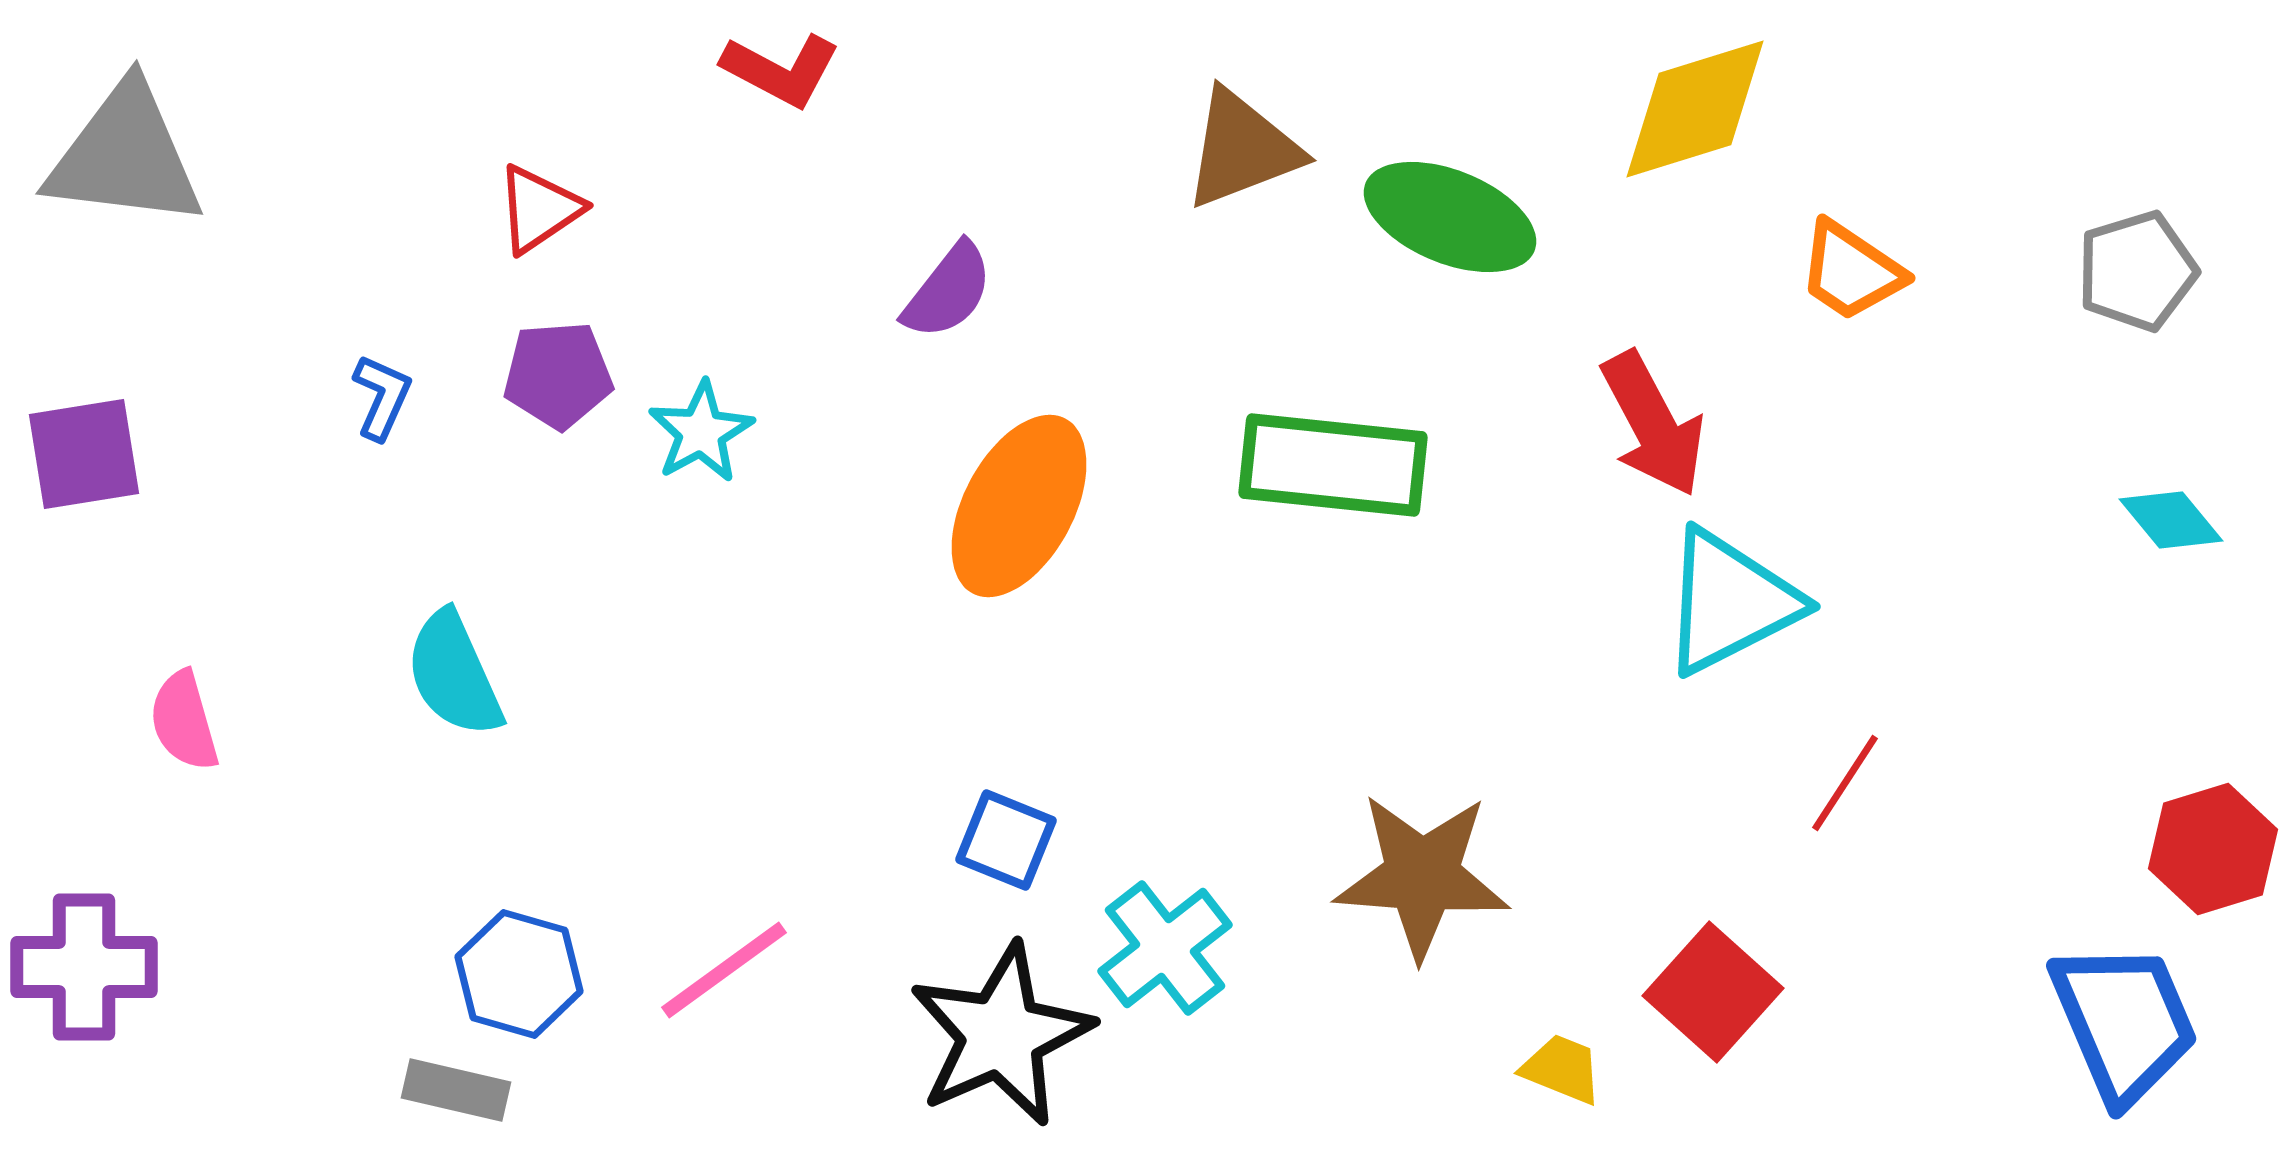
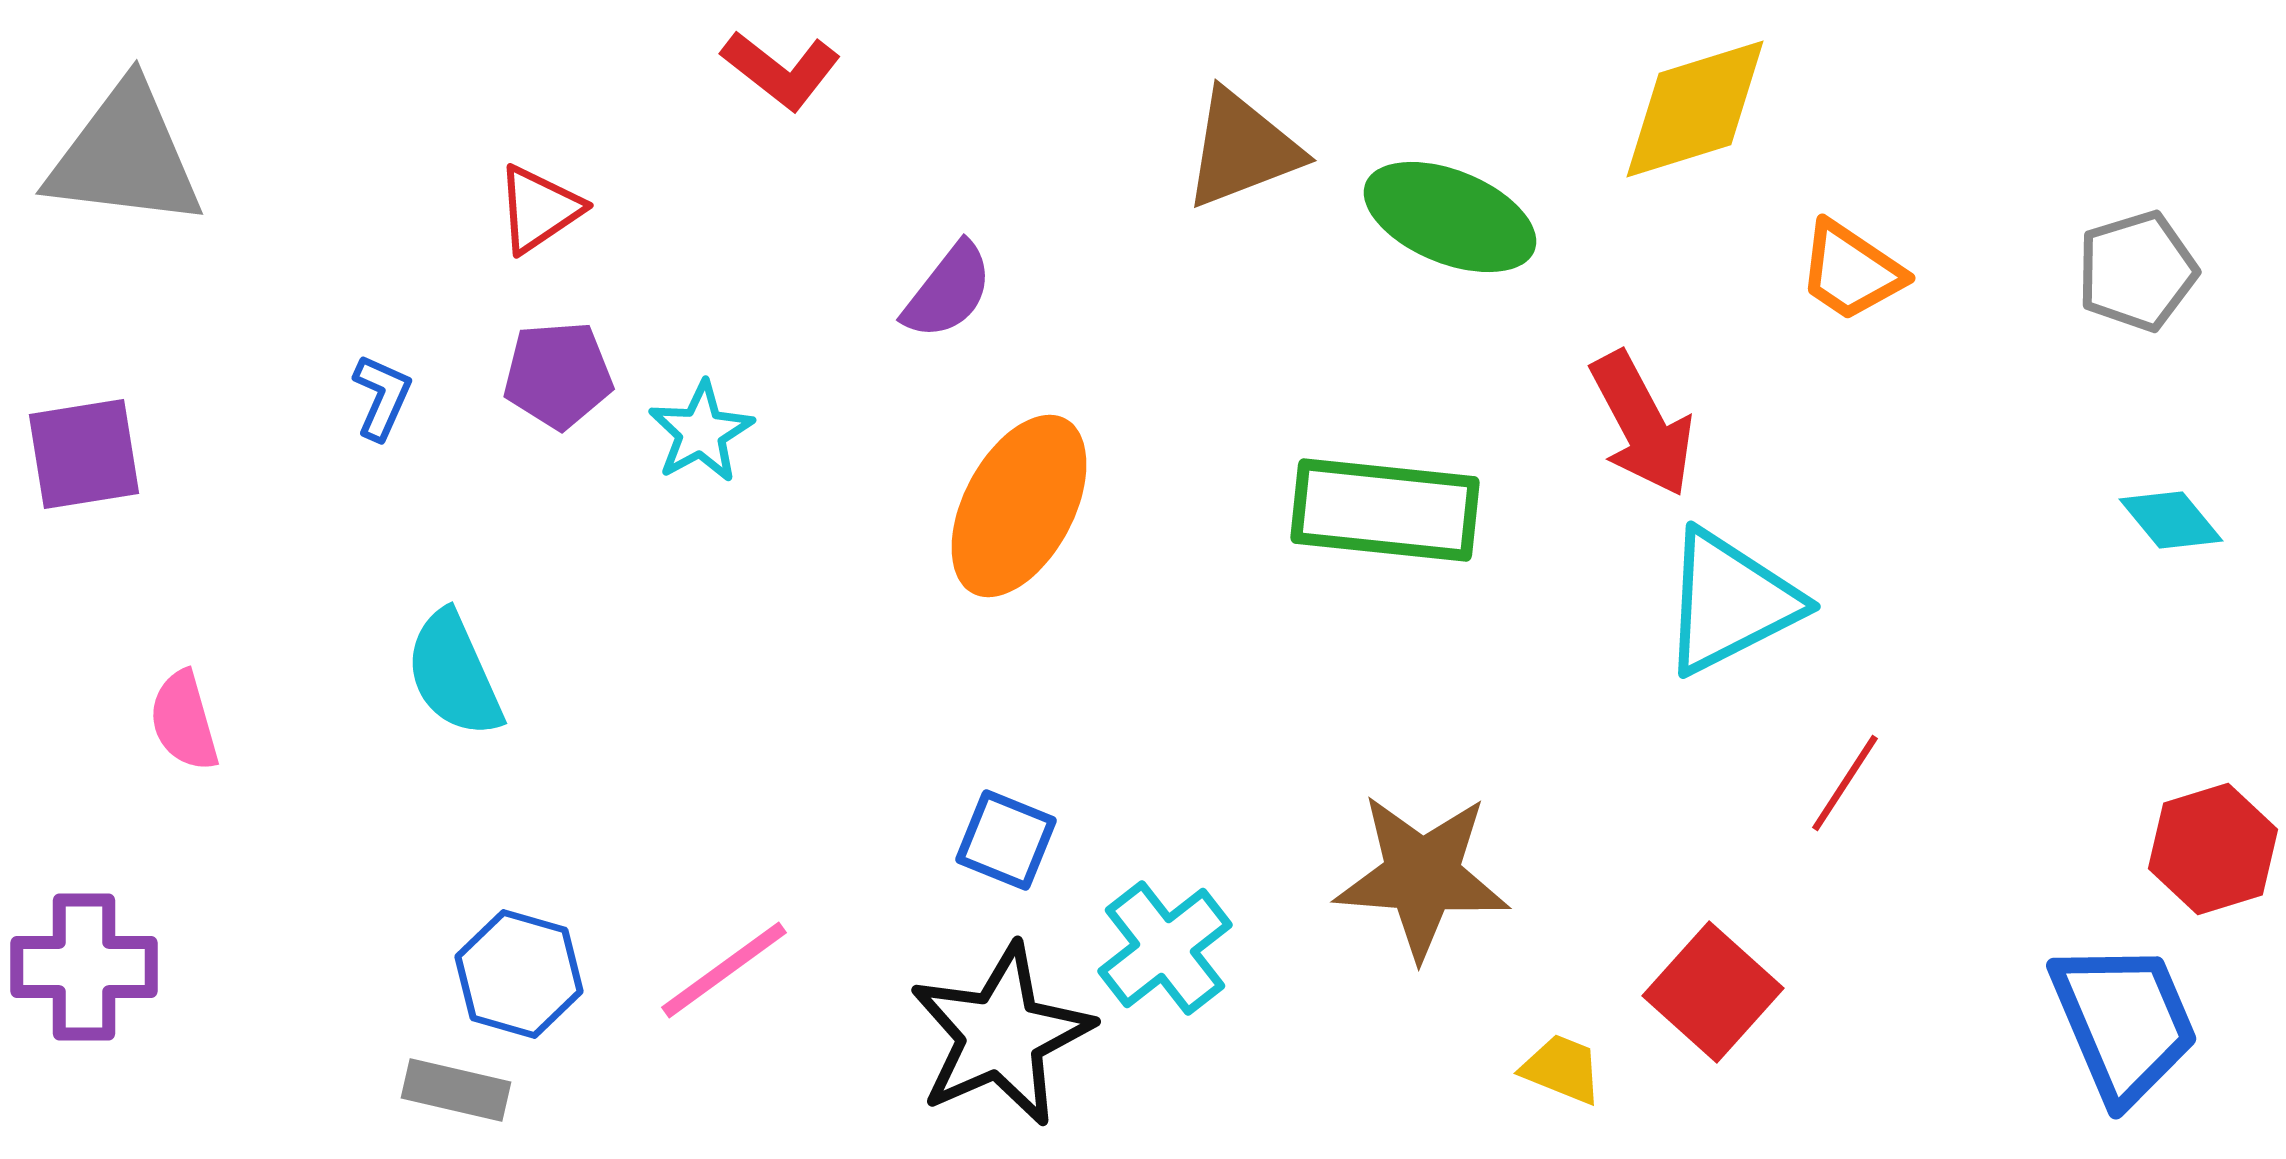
red L-shape: rotated 10 degrees clockwise
red arrow: moved 11 px left
green rectangle: moved 52 px right, 45 px down
